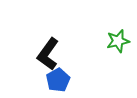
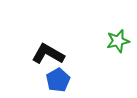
black L-shape: rotated 84 degrees clockwise
